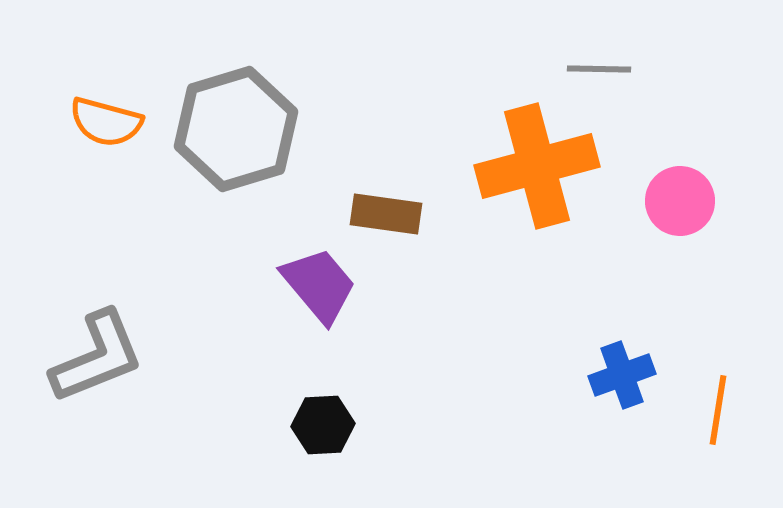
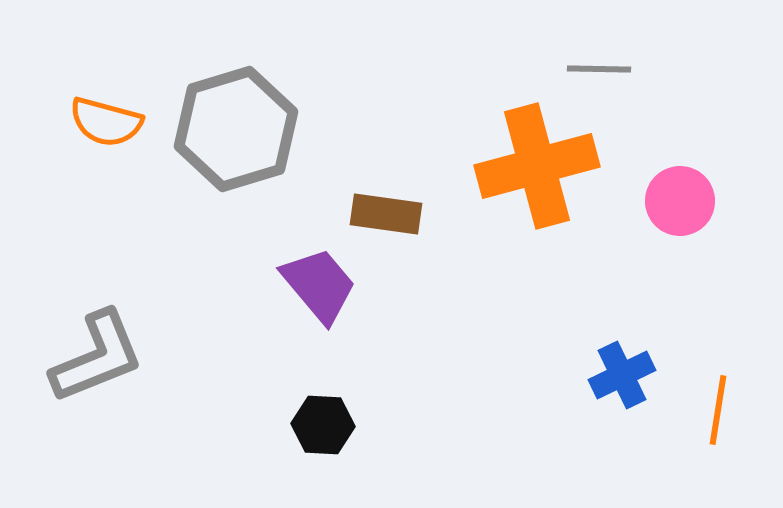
blue cross: rotated 6 degrees counterclockwise
black hexagon: rotated 6 degrees clockwise
